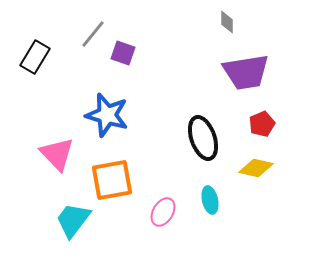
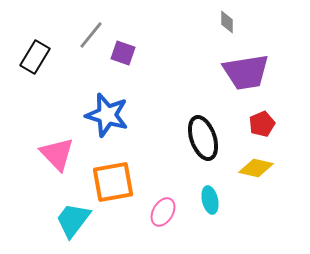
gray line: moved 2 px left, 1 px down
orange square: moved 1 px right, 2 px down
